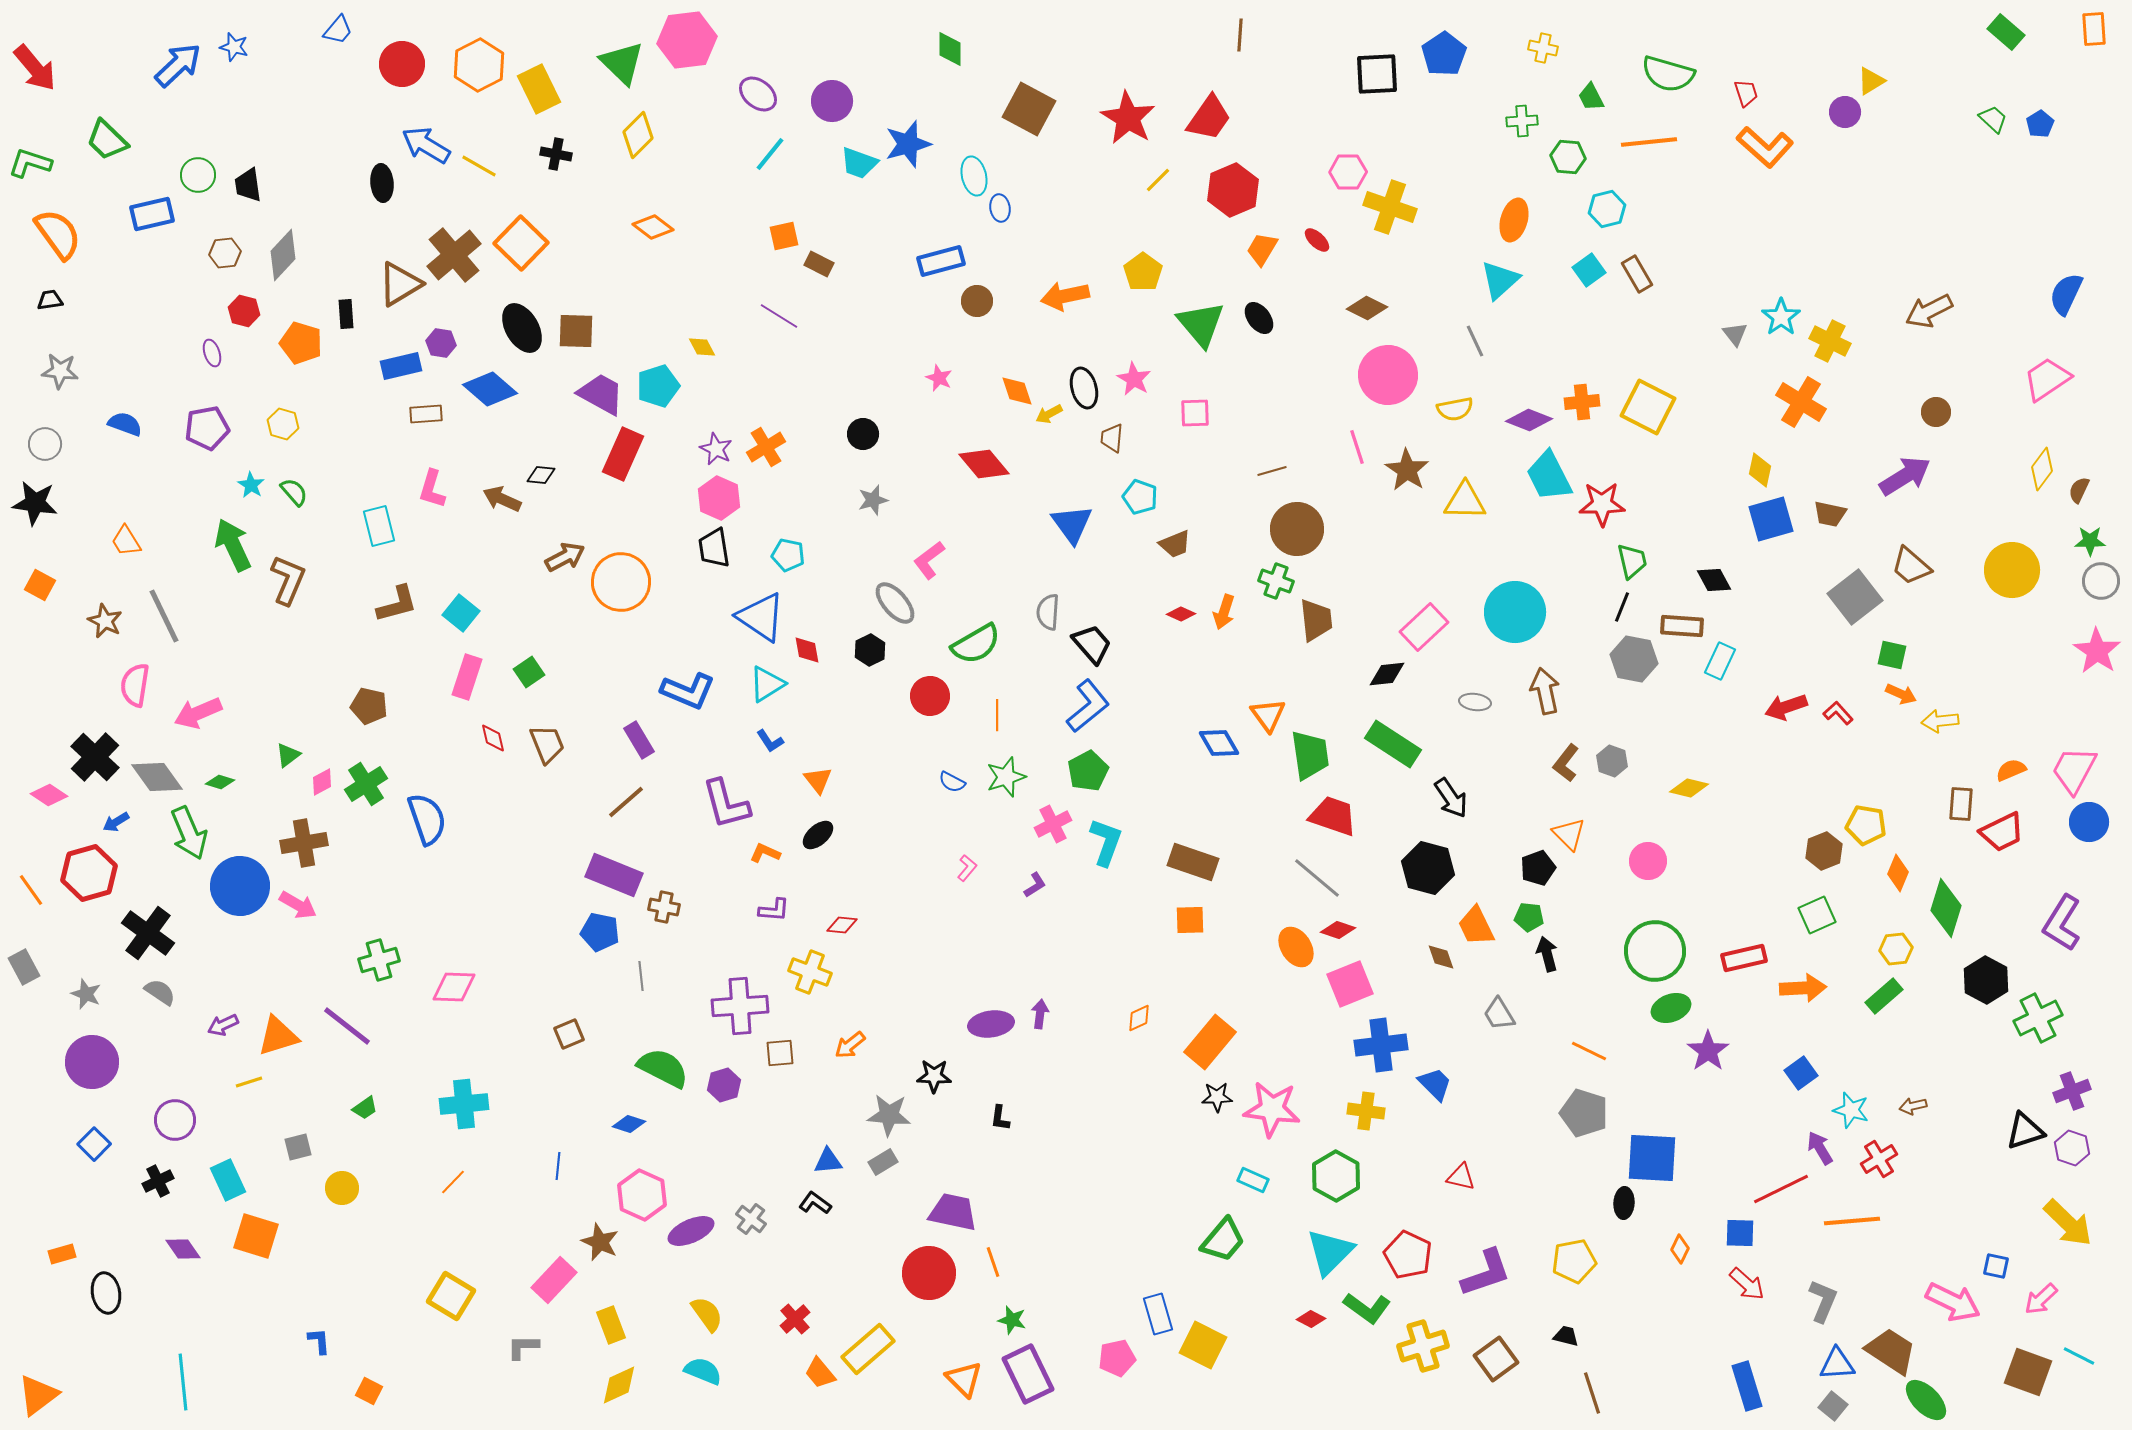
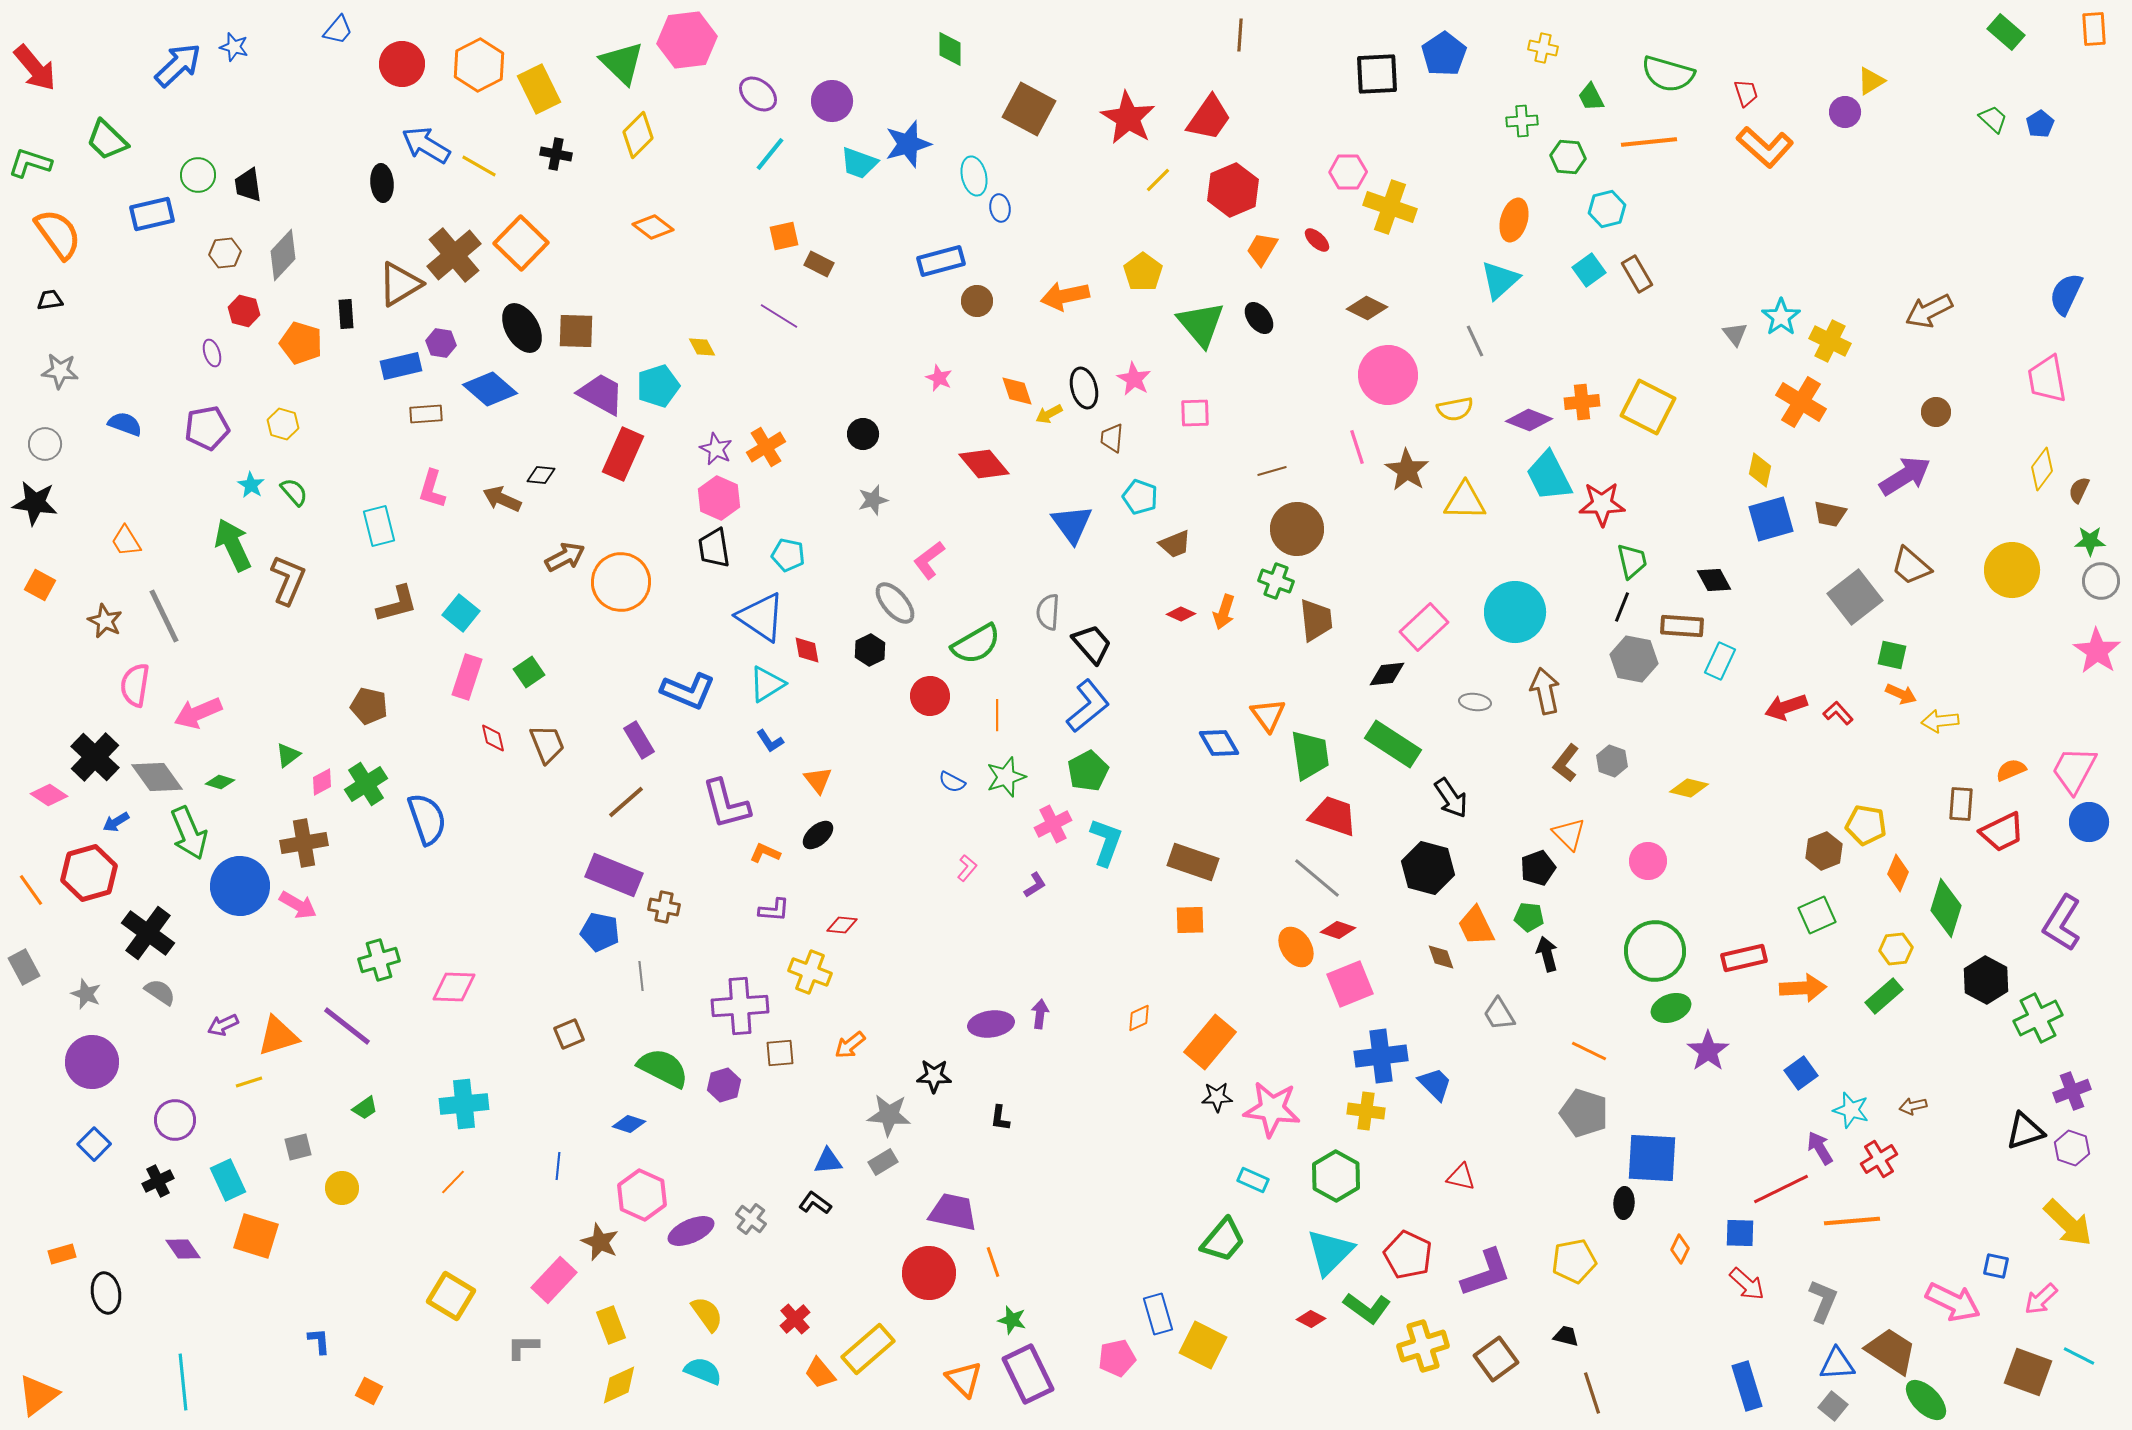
pink trapezoid at (2047, 379): rotated 66 degrees counterclockwise
blue cross at (1381, 1045): moved 11 px down
